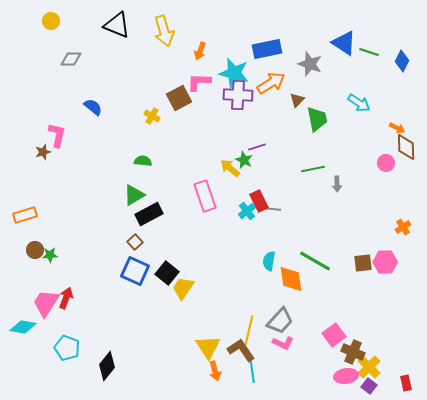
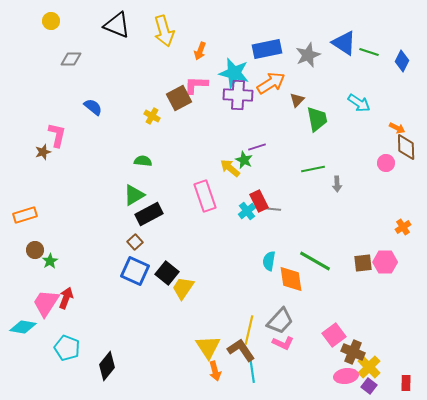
gray star at (310, 64): moved 2 px left, 9 px up; rotated 30 degrees clockwise
pink L-shape at (199, 82): moved 3 px left, 3 px down
green star at (50, 255): moved 6 px down; rotated 28 degrees counterclockwise
red rectangle at (406, 383): rotated 14 degrees clockwise
